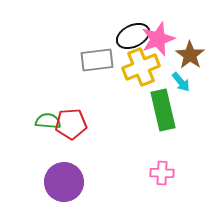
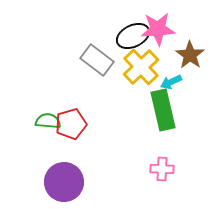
pink star: moved 10 px up; rotated 16 degrees clockwise
gray rectangle: rotated 44 degrees clockwise
yellow cross: rotated 21 degrees counterclockwise
cyan arrow: moved 10 px left; rotated 105 degrees clockwise
red pentagon: rotated 12 degrees counterclockwise
pink cross: moved 4 px up
